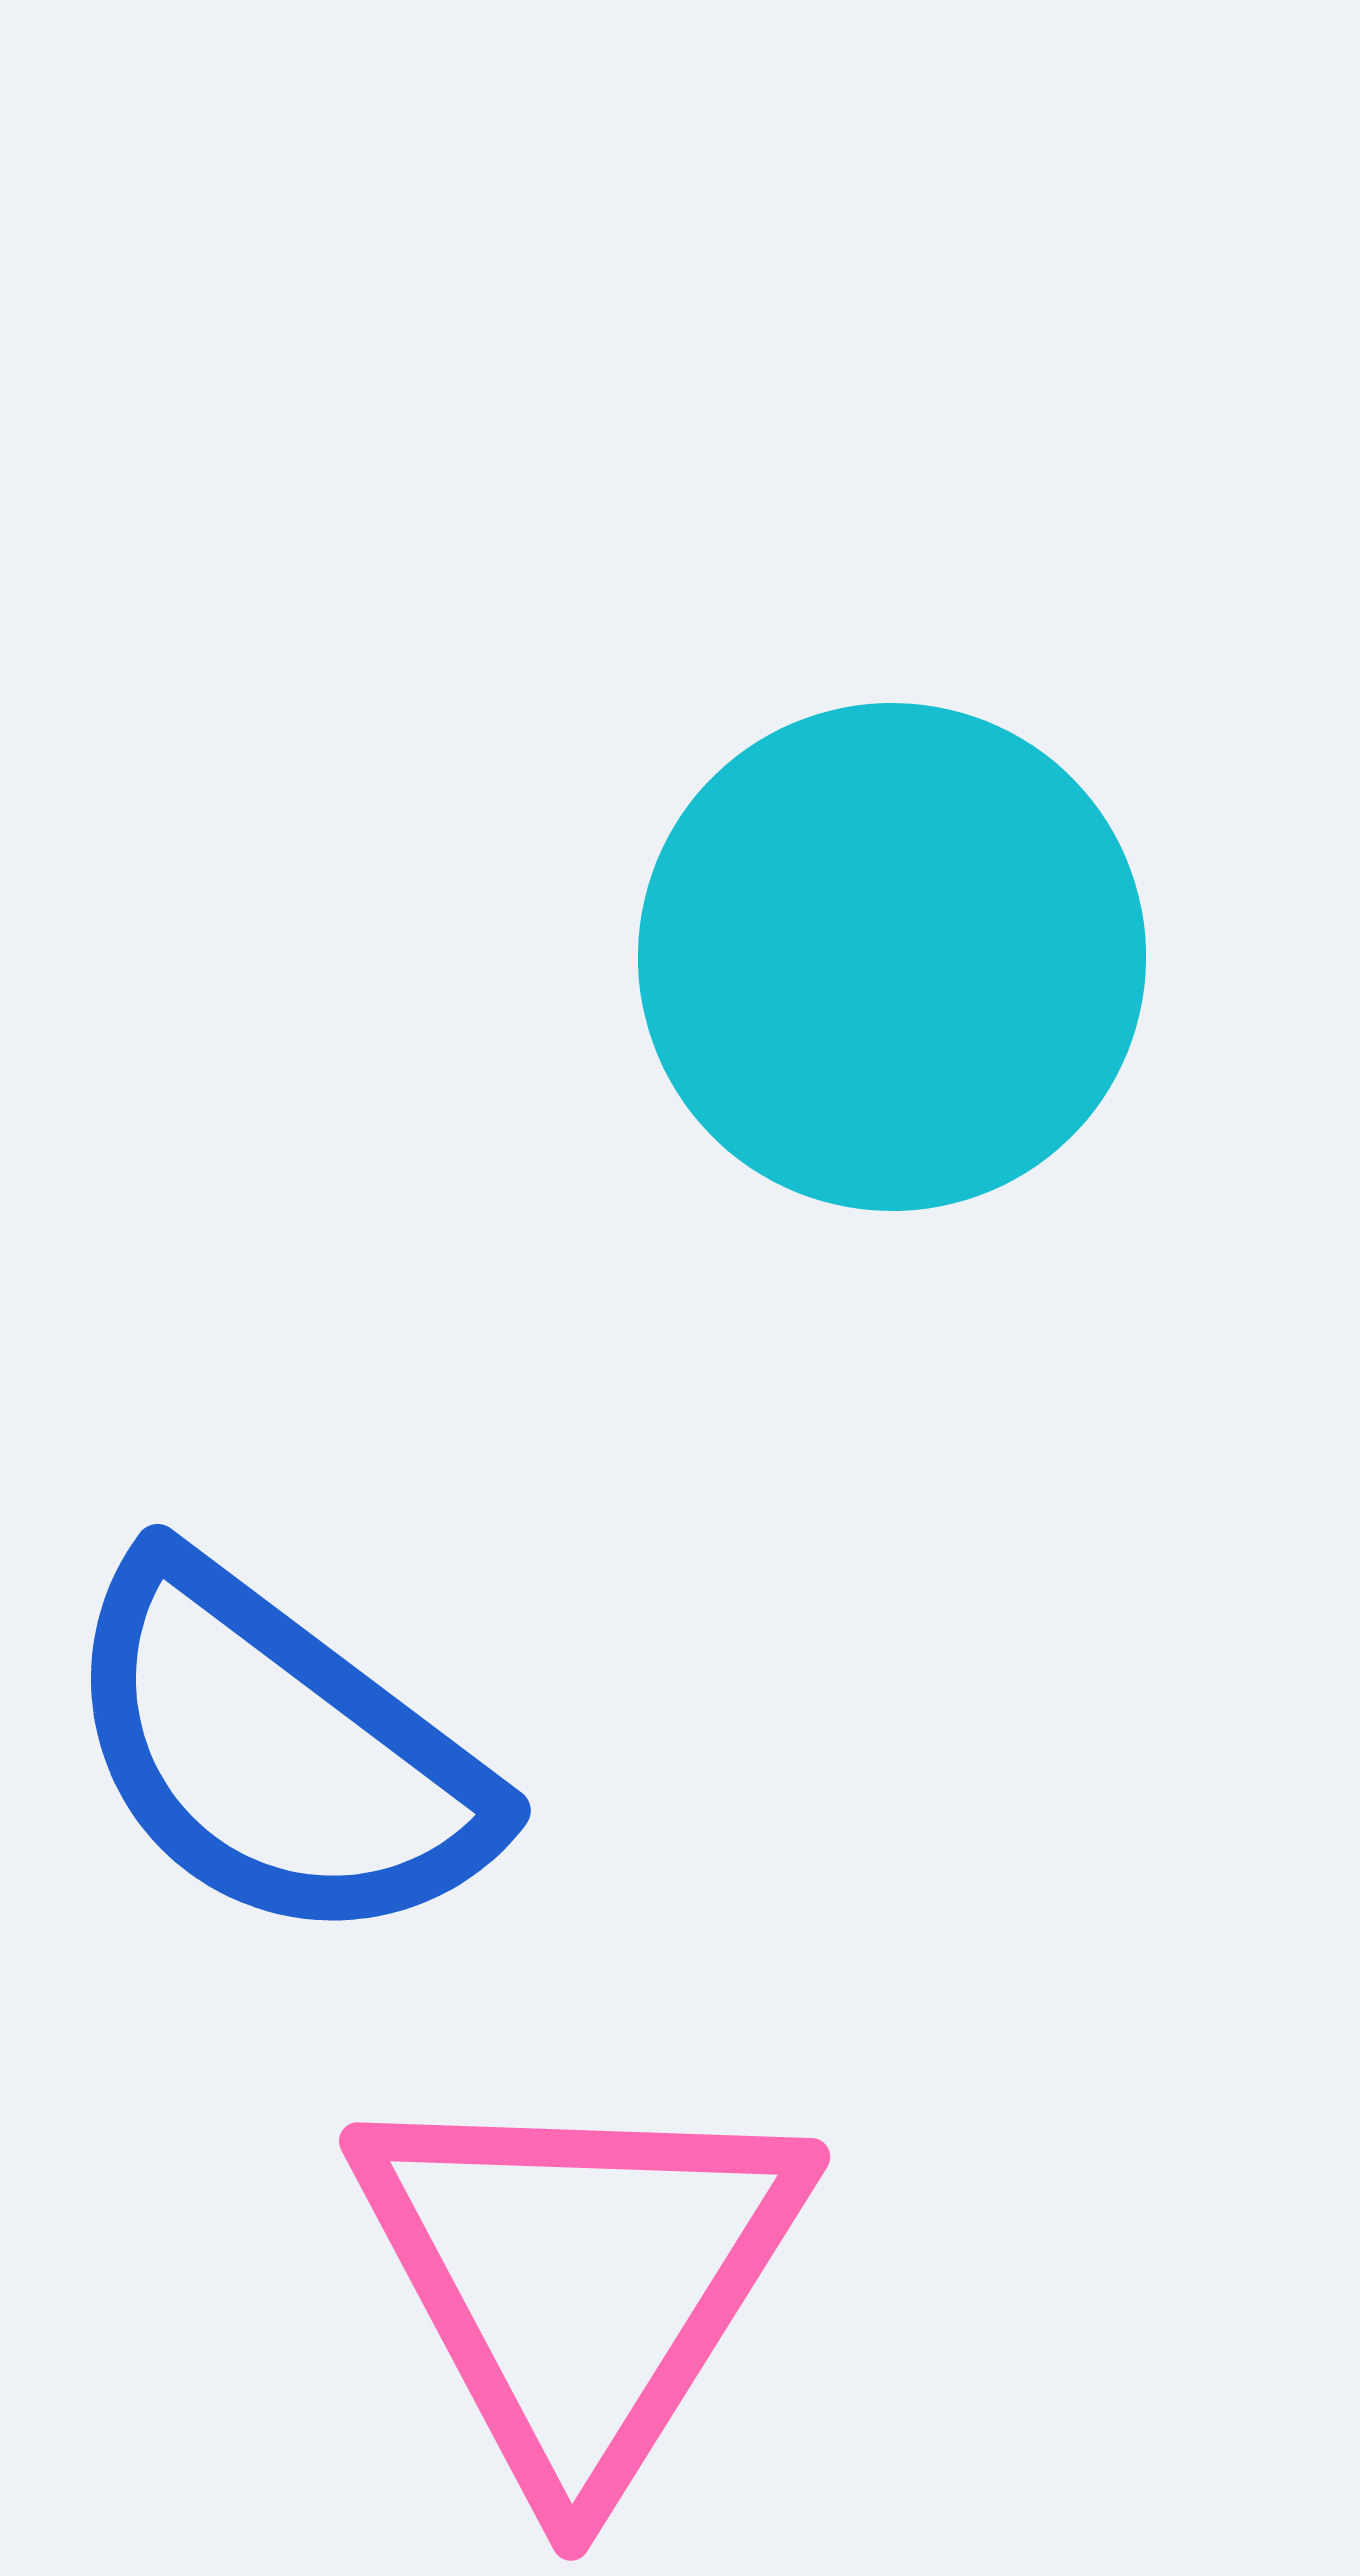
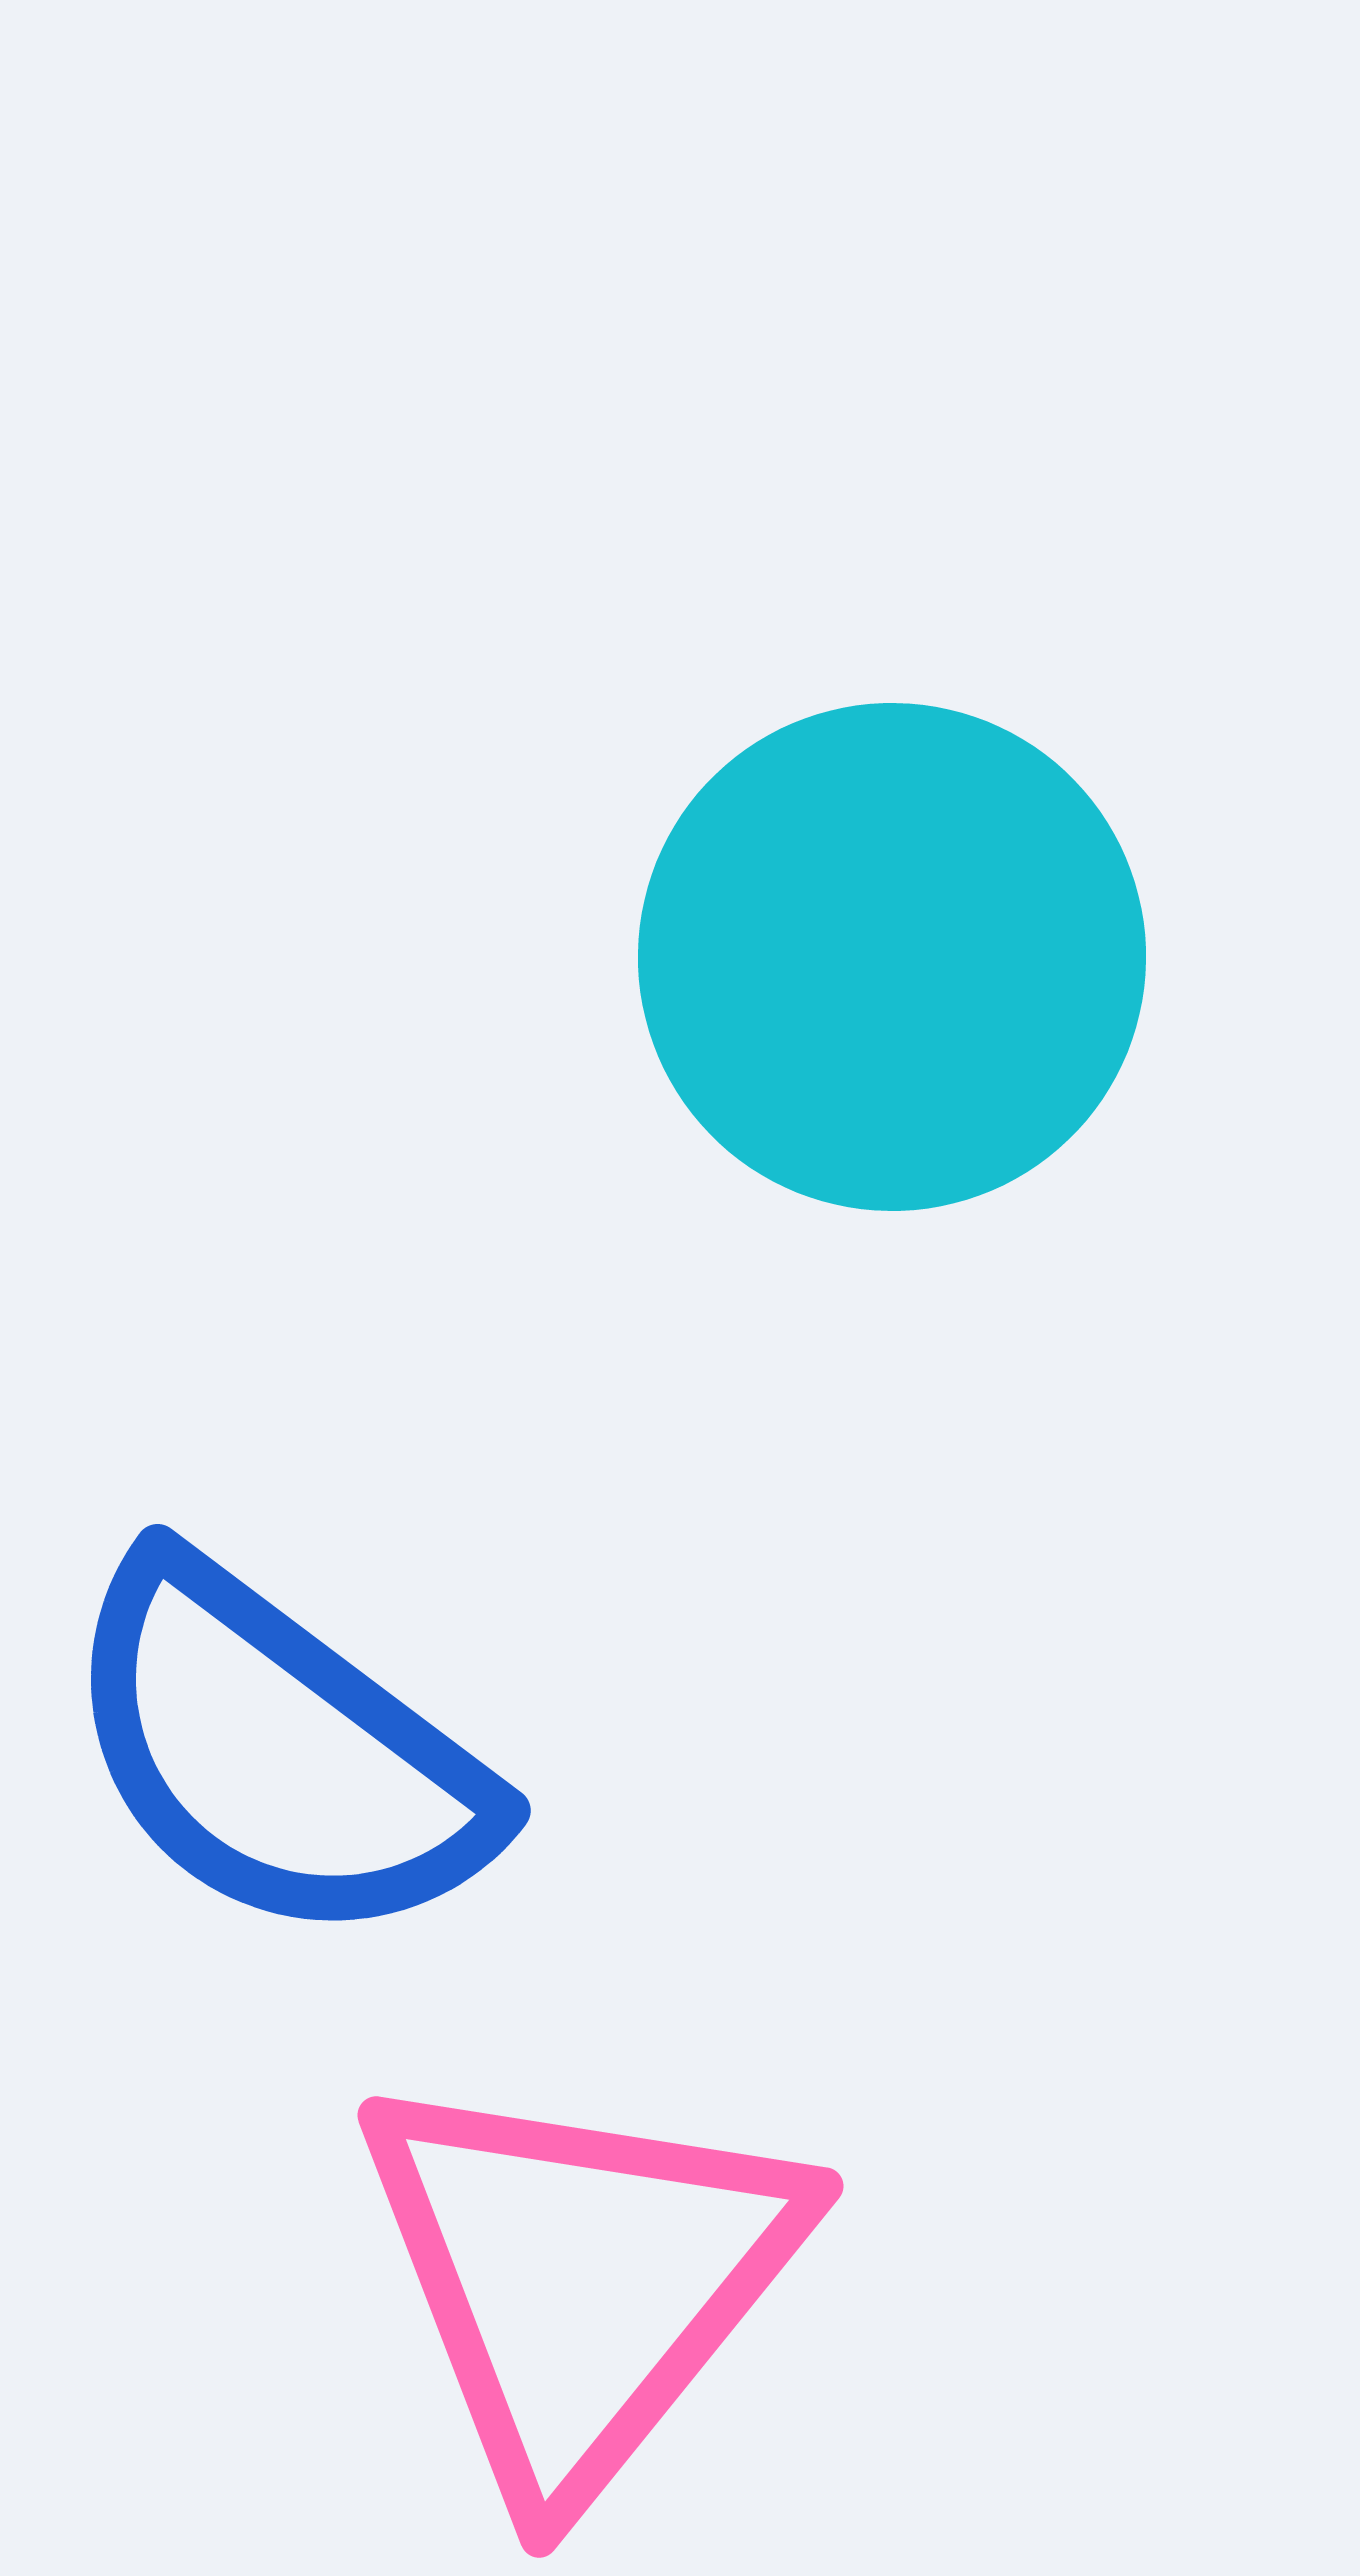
pink triangle: rotated 7 degrees clockwise
